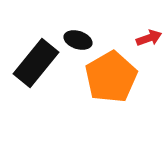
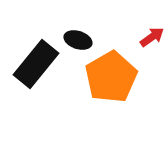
red arrow: moved 3 px right, 1 px up; rotated 15 degrees counterclockwise
black rectangle: moved 1 px down
